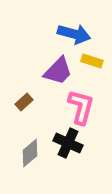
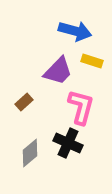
blue arrow: moved 1 px right, 3 px up
